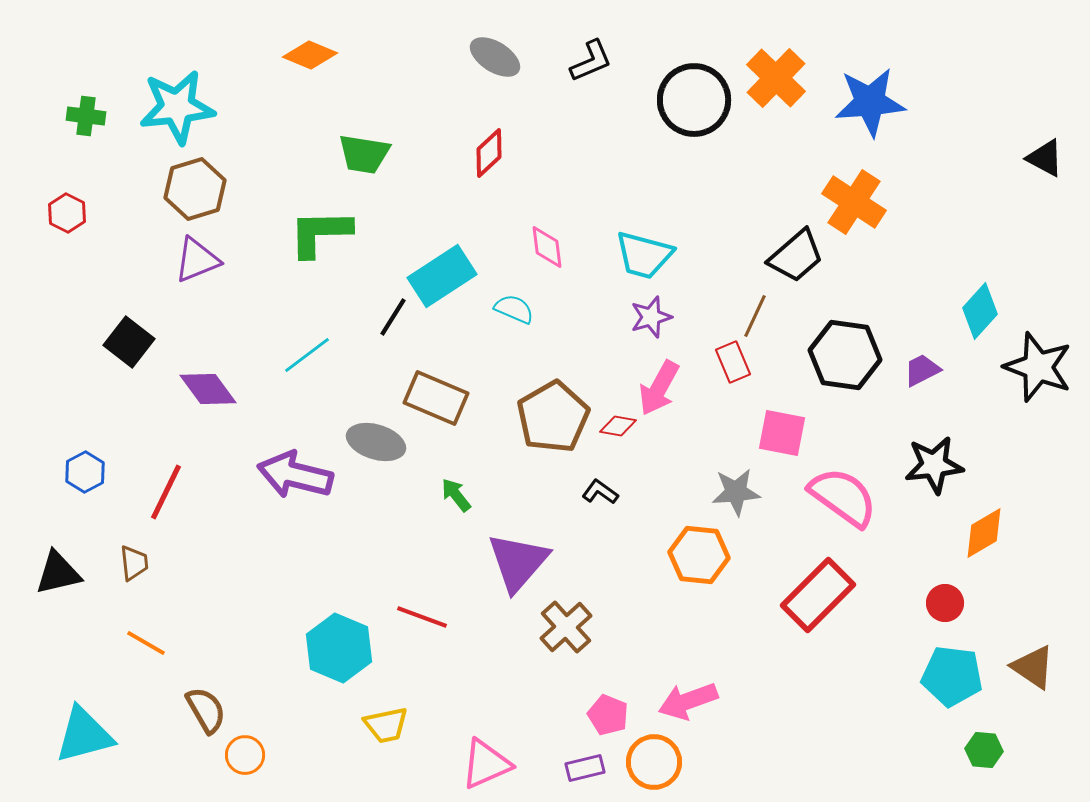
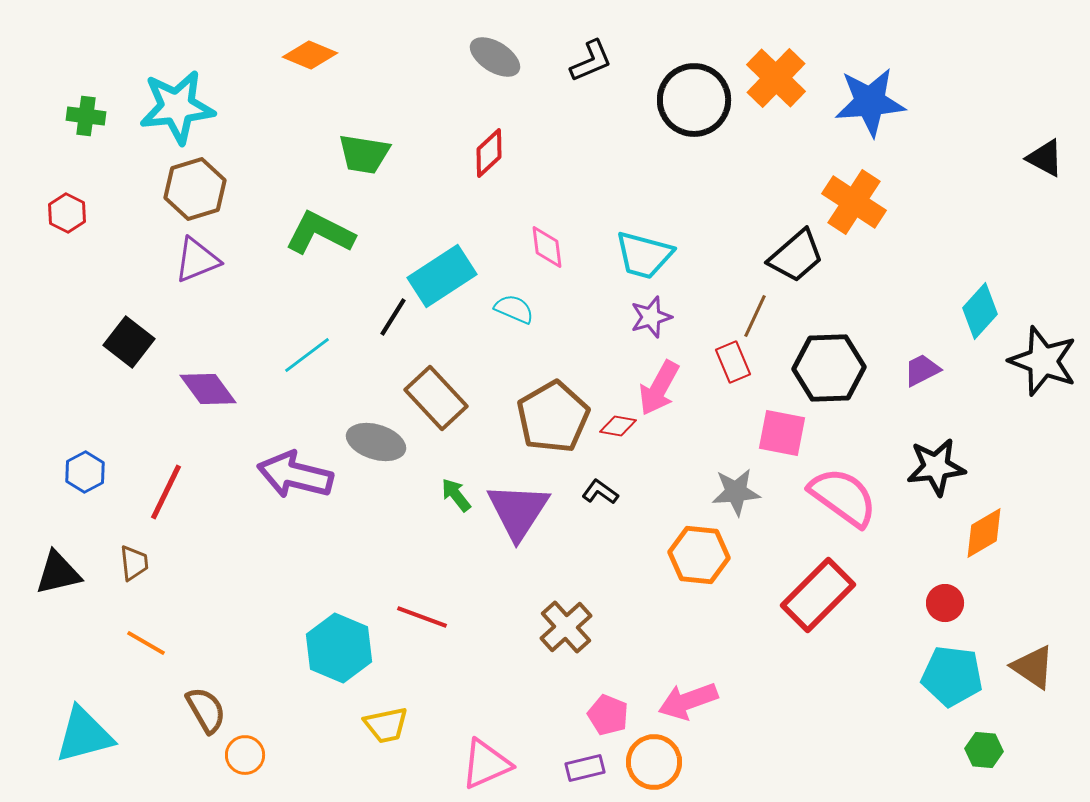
green L-shape at (320, 233): rotated 28 degrees clockwise
black hexagon at (845, 355): moved 16 px left, 13 px down; rotated 10 degrees counterclockwise
black star at (1038, 367): moved 5 px right, 6 px up
brown rectangle at (436, 398): rotated 24 degrees clockwise
black star at (934, 465): moved 2 px right, 2 px down
purple triangle at (518, 562): moved 51 px up; rotated 8 degrees counterclockwise
